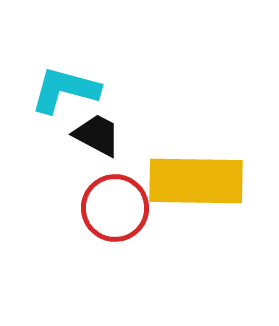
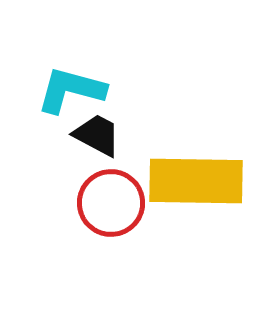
cyan L-shape: moved 6 px right
red circle: moved 4 px left, 5 px up
